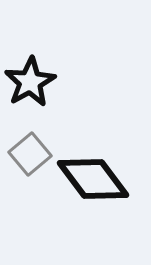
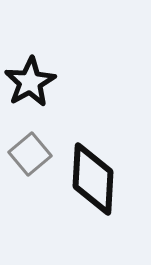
black diamond: rotated 40 degrees clockwise
